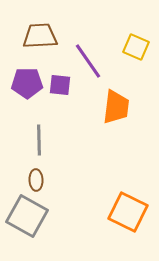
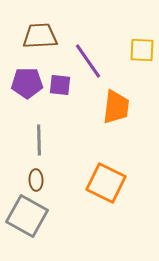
yellow square: moved 6 px right, 3 px down; rotated 20 degrees counterclockwise
orange square: moved 22 px left, 29 px up
